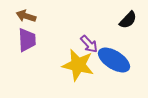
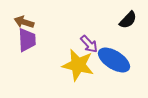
brown arrow: moved 2 px left, 6 px down
